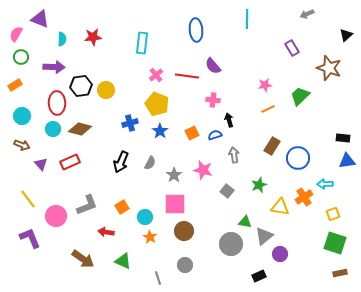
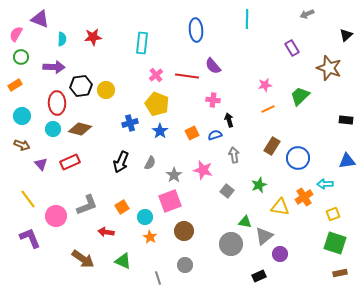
black rectangle at (343, 138): moved 3 px right, 18 px up
pink square at (175, 204): moved 5 px left, 3 px up; rotated 20 degrees counterclockwise
